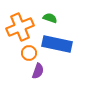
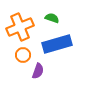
green semicircle: moved 2 px right
blue rectangle: rotated 28 degrees counterclockwise
orange circle: moved 6 px left, 2 px down
